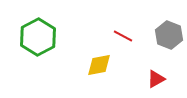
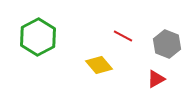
gray hexagon: moved 2 px left, 9 px down
yellow diamond: rotated 60 degrees clockwise
